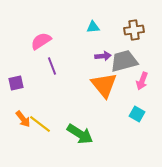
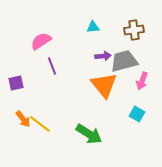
green arrow: moved 9 px right
